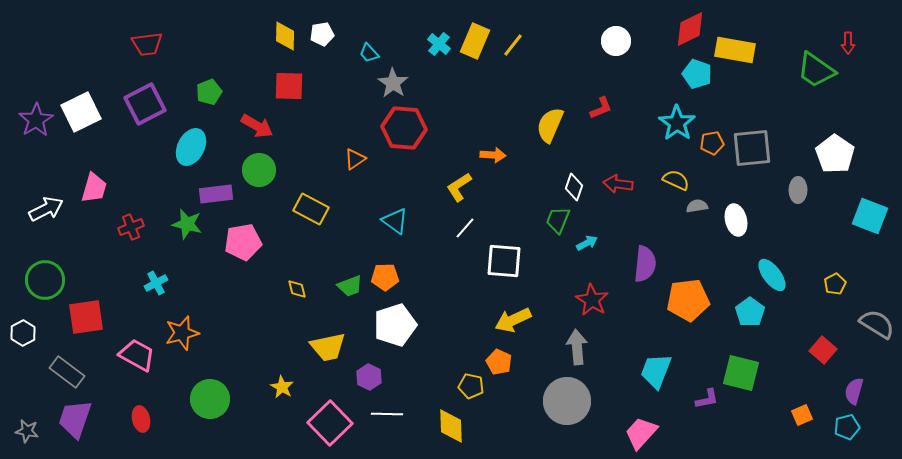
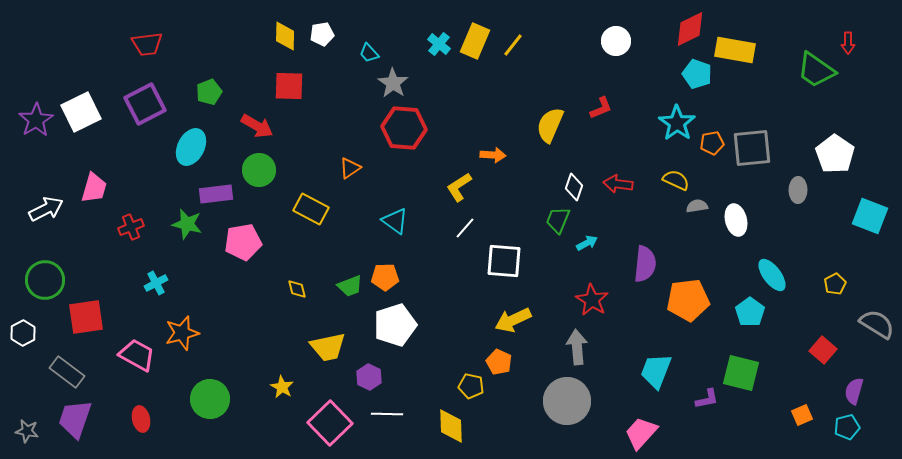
orange triangle at (355, 159): moved 5 px left, 9 px down
